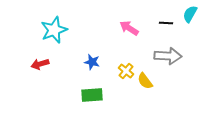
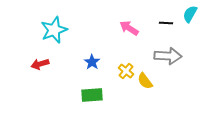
blue star: rotated 21 degrees clockwise
